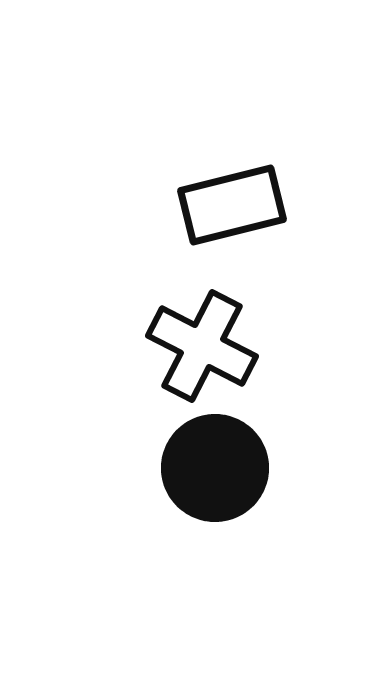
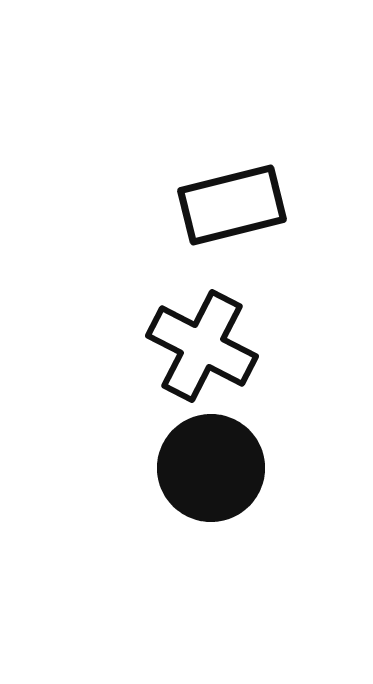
black circle: moved 4 px left
